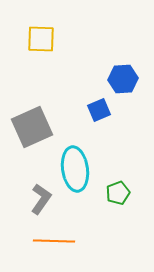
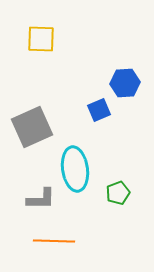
blue hexagon: moved 2 px right, 4 px down
gray L-shape: rotated 56 degrees clockwise
